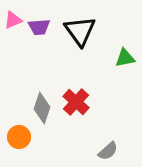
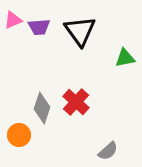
orange circle: moved 2 px up
